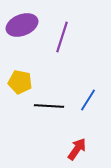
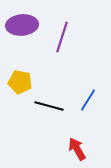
purple ellipse: rotated 16 degrees clockwise
black line: rotated 12 degrees clockwise
red arrow: rotated 65 degrees counterclockwise
